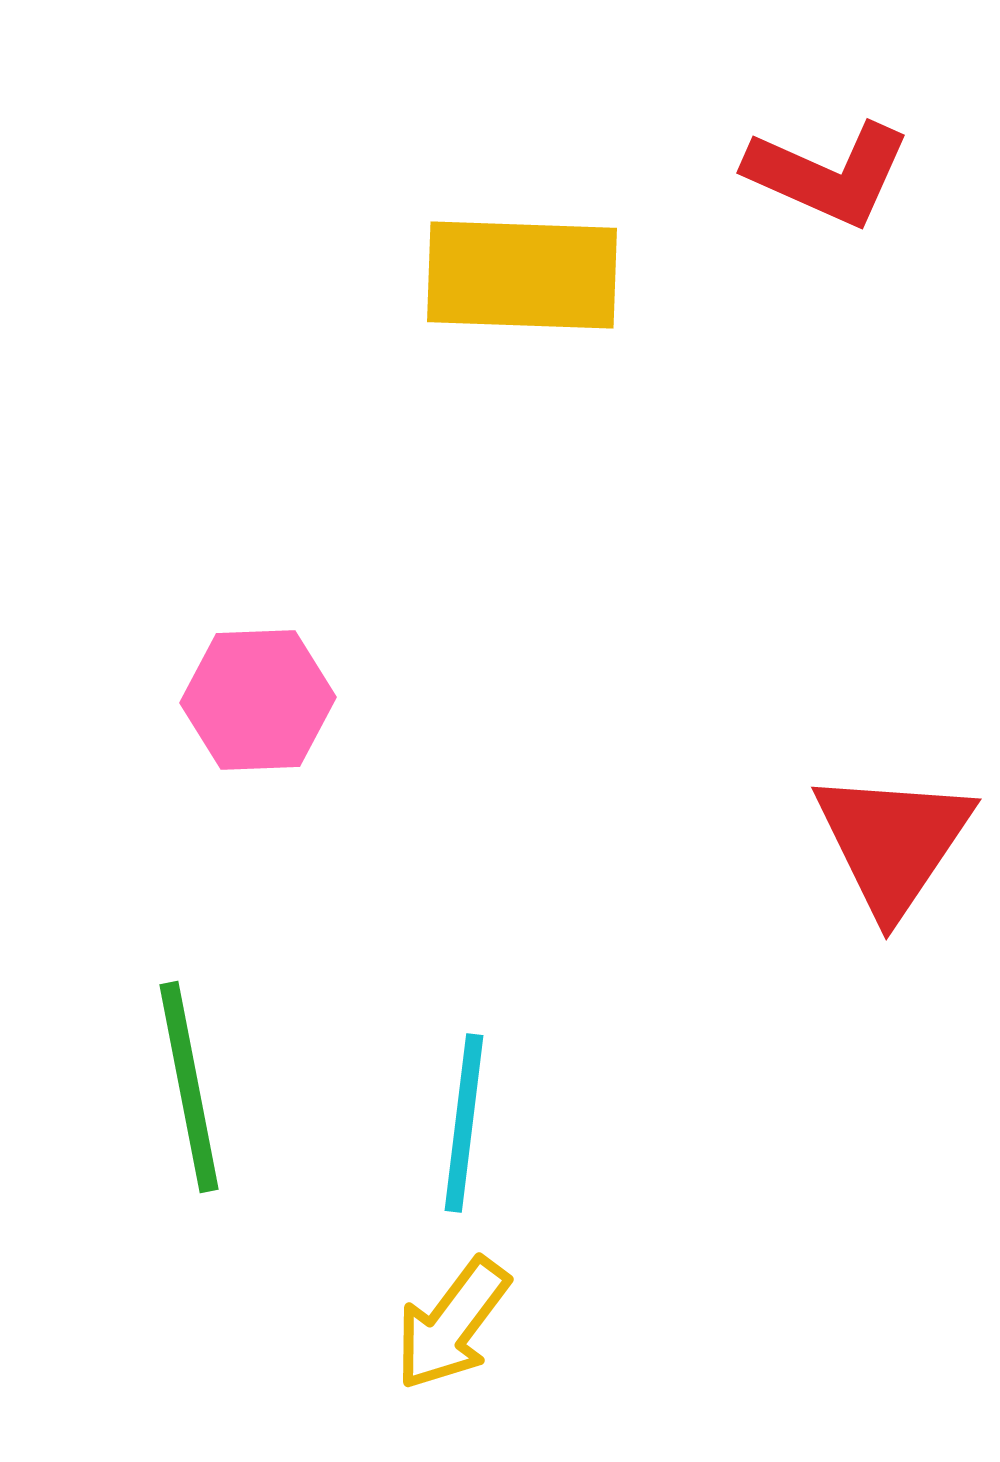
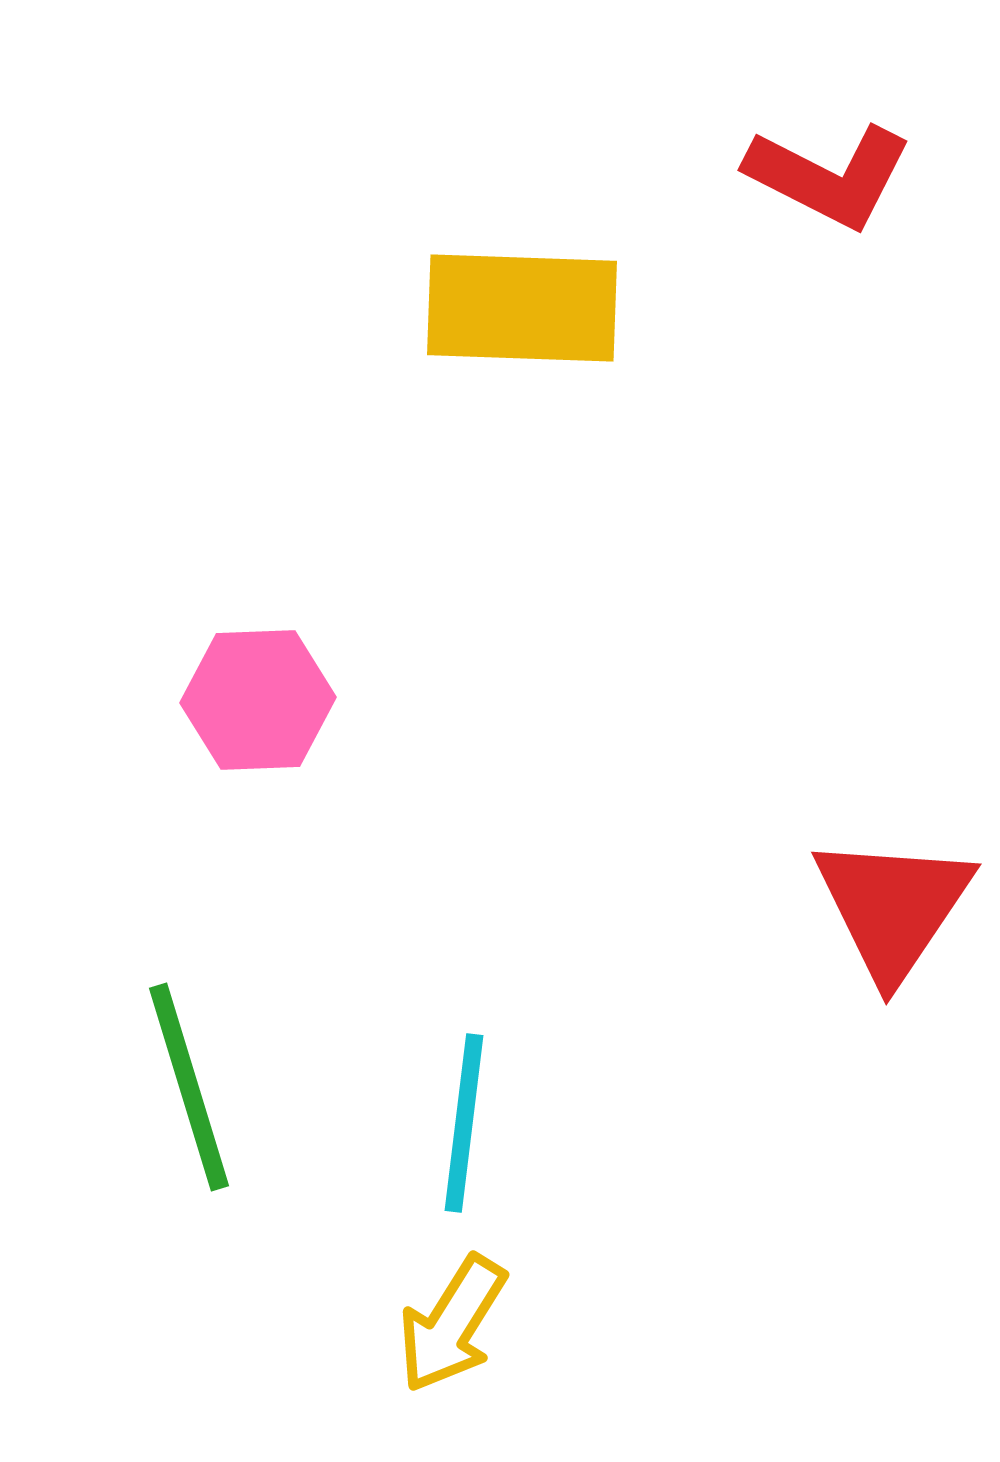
red L-shape: moved 1 px right, 2 px down; rotated 3 degrees clockwise
yellow rectangle: moved 33 px down
red triangle: moved 65 px down
green line: rotated 6 degrees counterclockwise
yellow arrow: rotated 5 degrees counterclockwise
